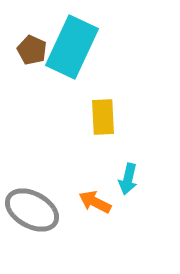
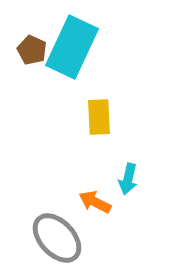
yellow rectangle: moved 4 px left
gray ellipse: moved 25 px right, 28 px down; rotated 18 degrees clockwise
